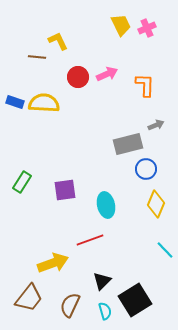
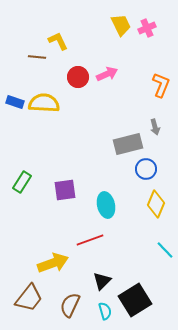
orange L-shape: moved 16 px right; rotated 20 degrees clockwise
gray arrow: moved 1 px left, 2 px down; rotated 98 degrees clockwise
